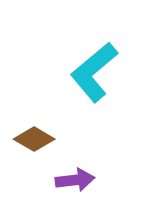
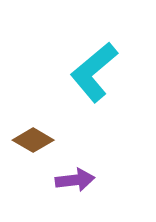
brown diamond: moved 1 px left, 1 px down
